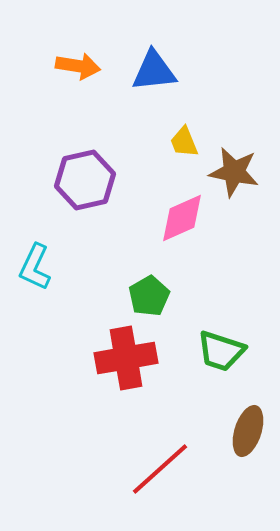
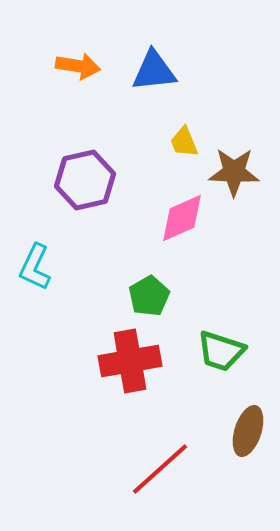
brown star: rotated 9 degrees counterclockwise
red cross: moved 4 px right, 3 px down
